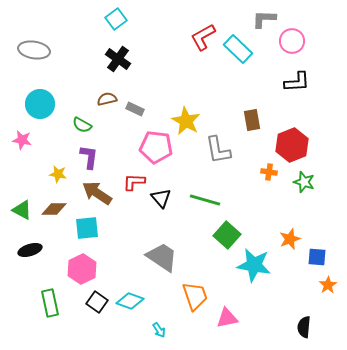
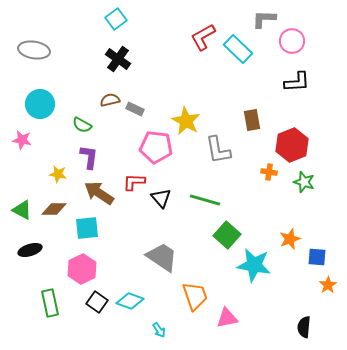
brown semicircle at (107, 99): moved 3 px right, 1 px down
brown arrow at (97, 193): moved 2 px right
